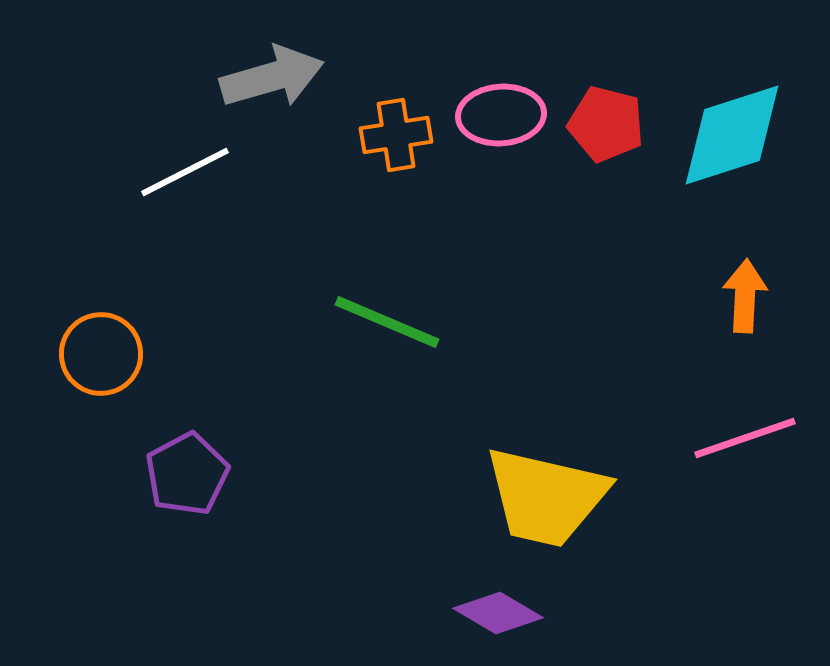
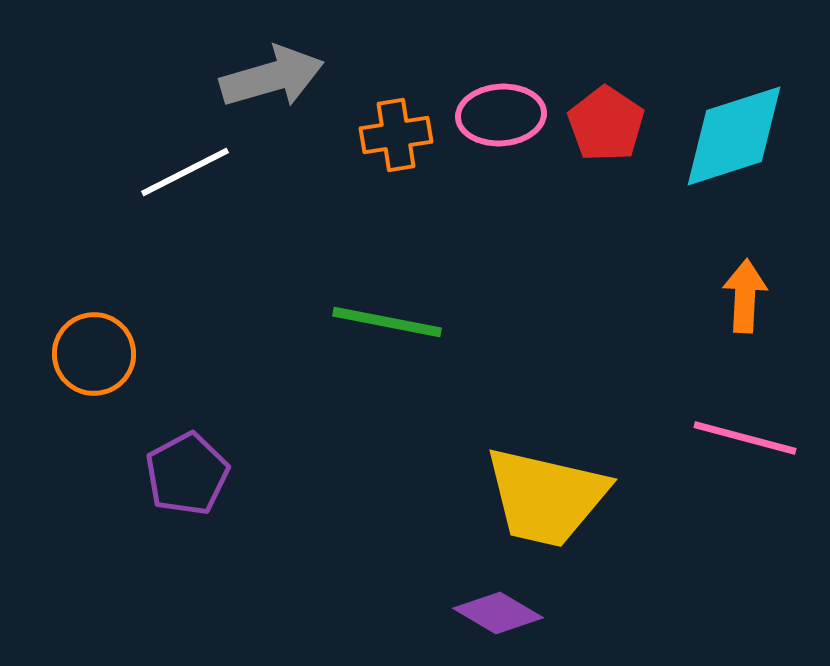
red pentagon: rotated 20 degrees clockwise
cyan diamond: moved 2 px right, 1 px down
green line: rotated 12 degrees counterclockwise
orange circle: moved 7 px left
pink line: rotated 34 degrees clockwise
